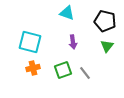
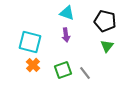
purple arrow: moved 7 px left, 7 px up
orange cross: moved 3 px up; rotated 32 degrees counterclockwise
